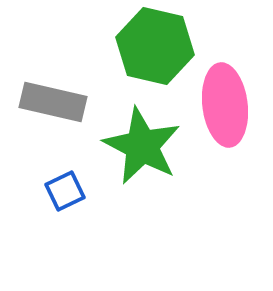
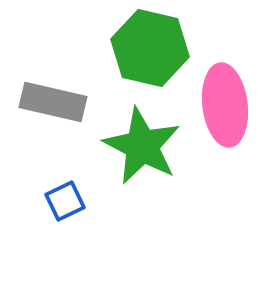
green hexagon: moved 5 px left, 2 px down
blue square: moved 10 px down
